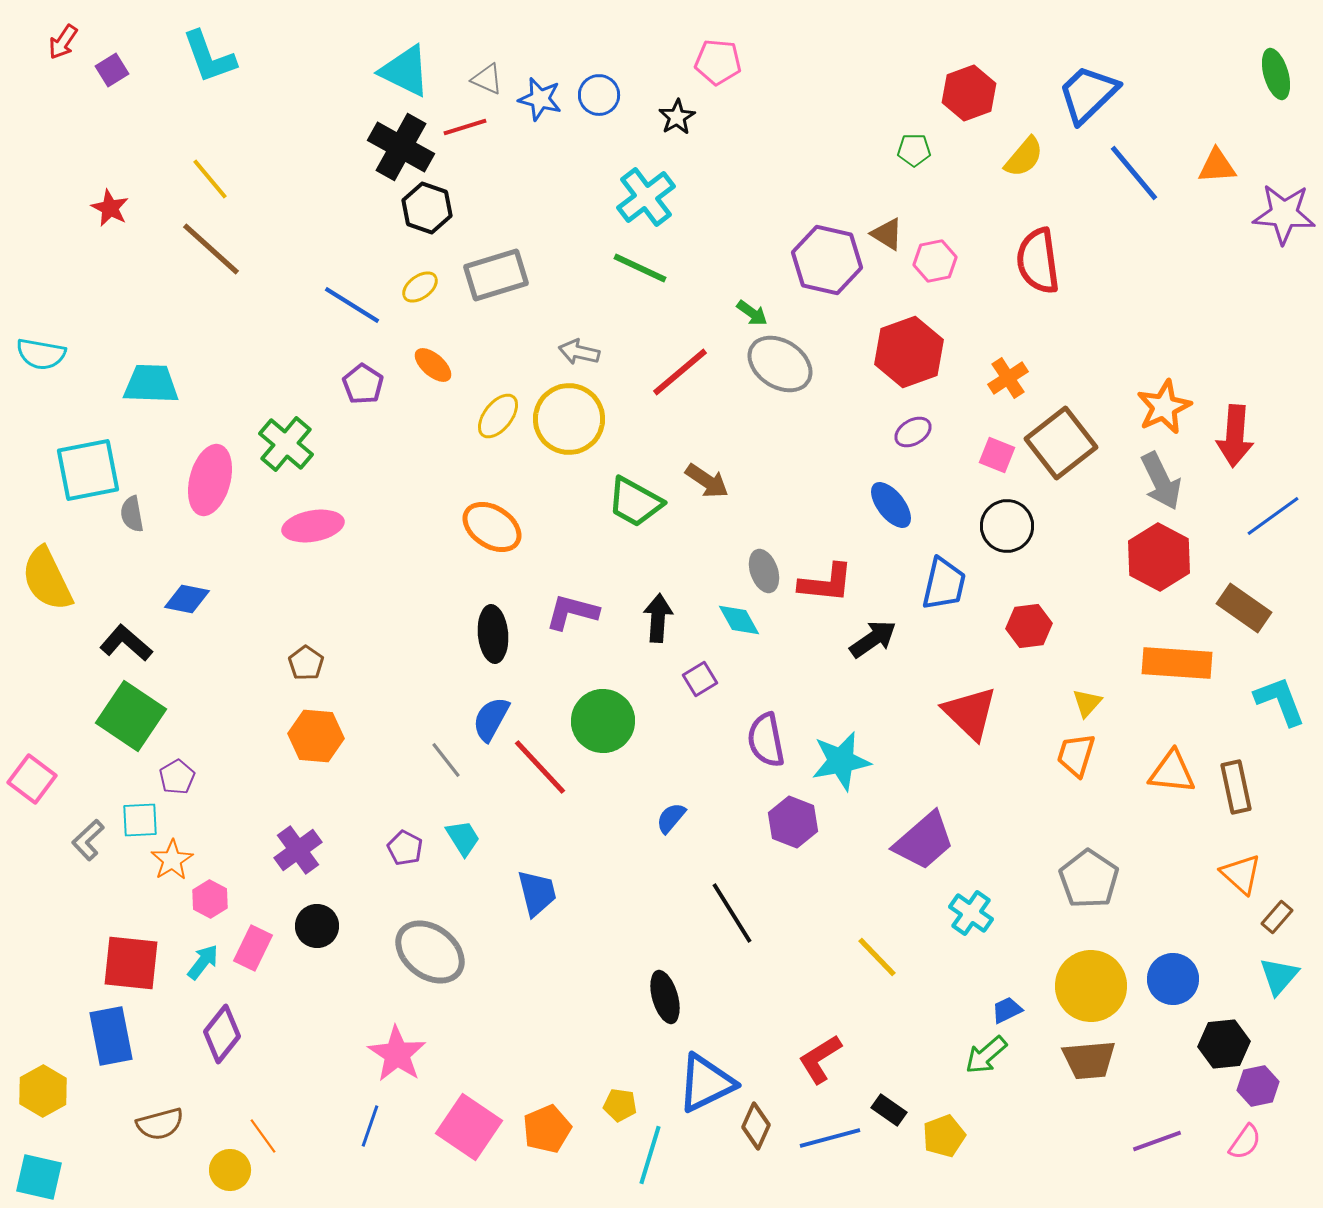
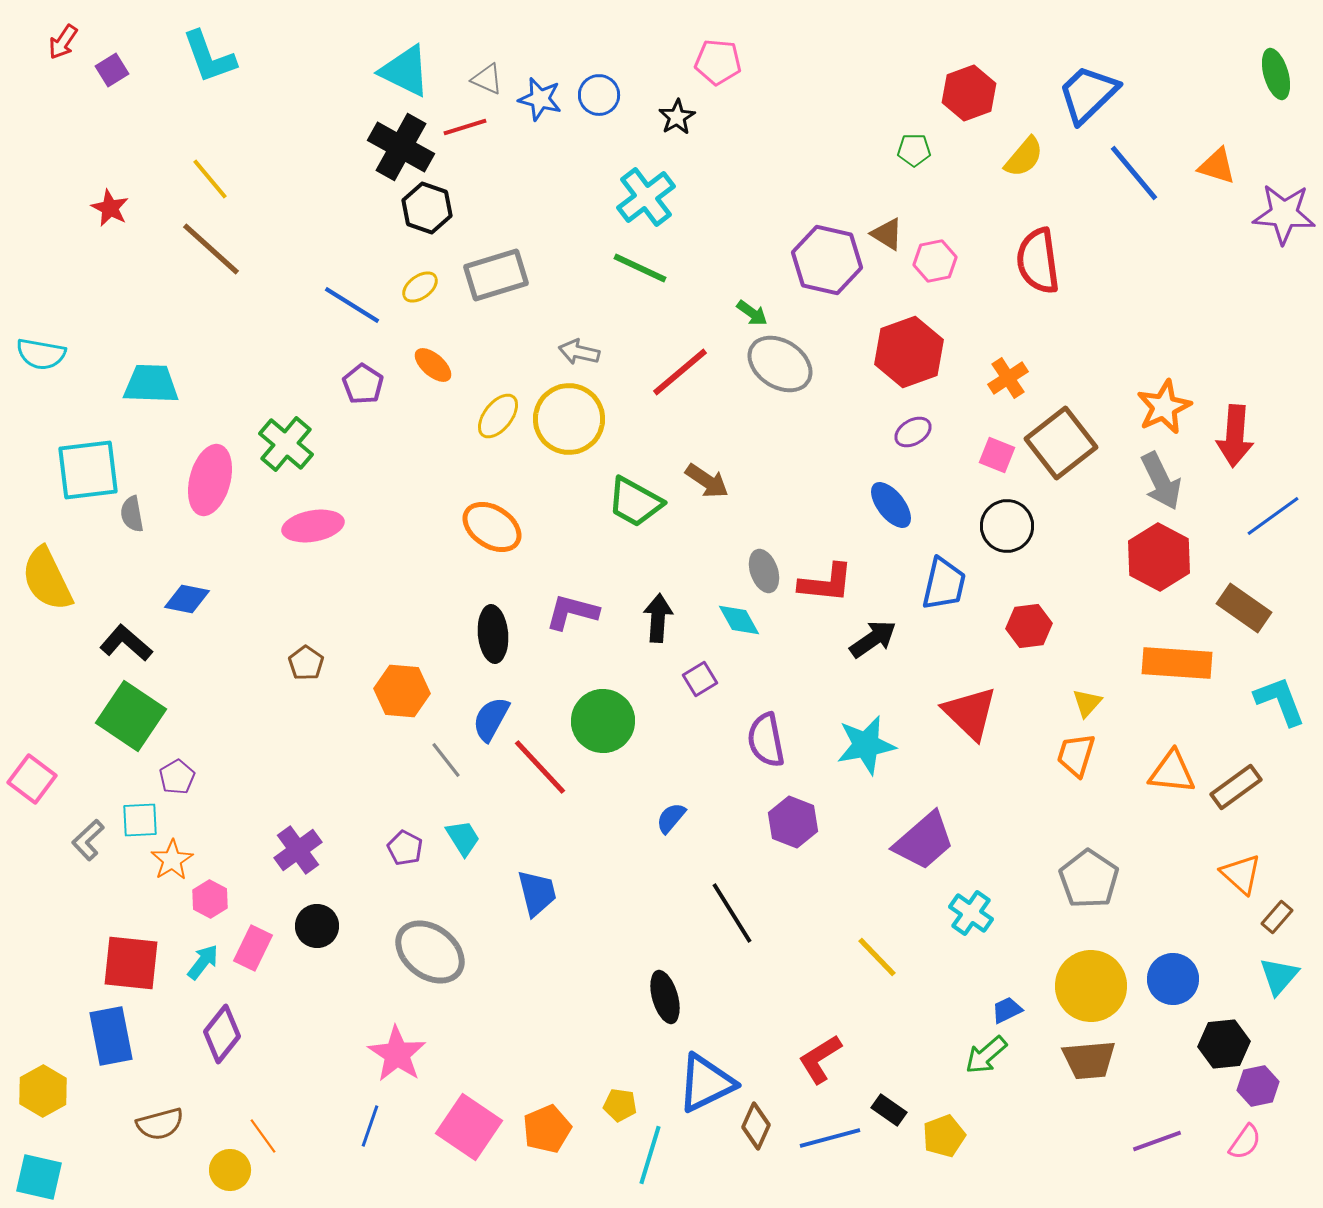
orange triangle at (1217, 166): rotated 21 degrees clockwise
cyan square at (88, 470): rotated 4 degrees clockwise
orange hexagon at (316, 736): moved 86 px right, 45 px up
cyan star at (841, 761): moved 25 px right, 16 px up
brown rectangle at (1236, 787): rotated 66 degrees clockwise
